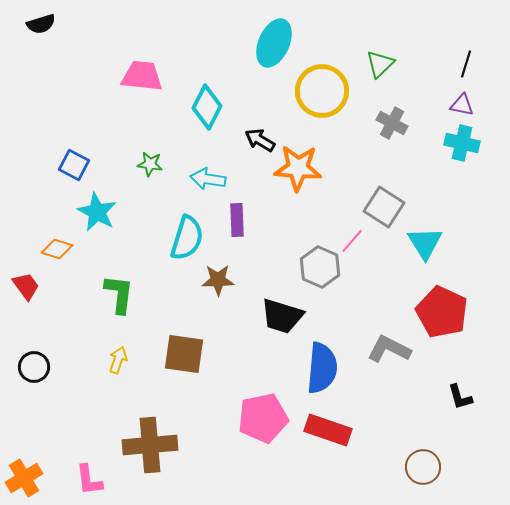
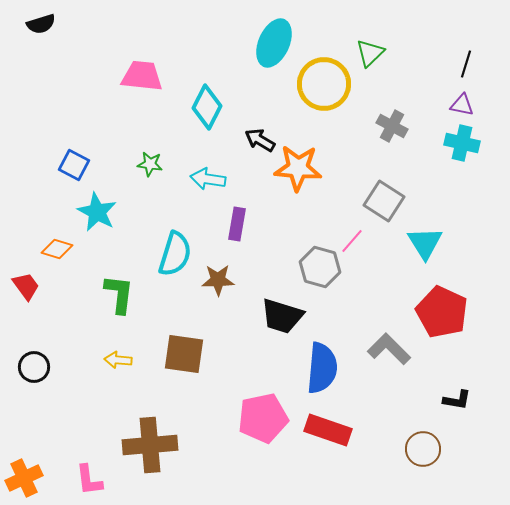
green triangle: moved 10 px left, 11 px up
yellow circle: moved 2 px right, 7 px up
gray cross: moved 3 px down
gray square: moved 6 px up
purple rectangle: moved 4 px down; rotated 12 degrees clockwise
cyan semicircle: moved 12 px left, 16 px down
gray hexagon: rotated 9 degrees counterclockwise
gray L-shape: rotated 18 degrees clockwise
yellow arrow: rotated 104 degrees counterclockwise
black L-shape: moved 3 px left, 3 px down; rotated 64 degrees counterclockwise
brown circle: moved 18 px up
orange cross: rotated 6 degrees clockwise
